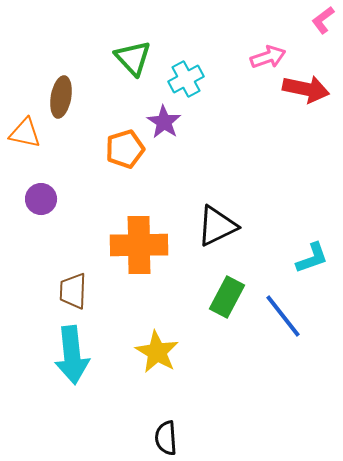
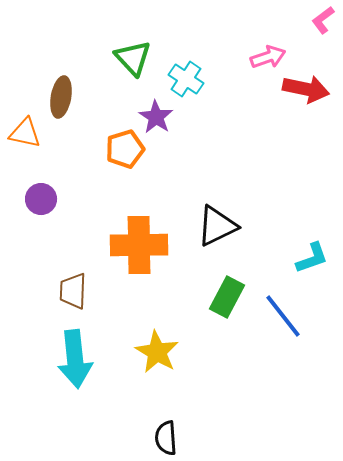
cyan cross: rotated 28 degrees counterclockwise
purple star: moved 8 px left, 5 px up
cyan arrow: moved 3 px right, 4 px down
